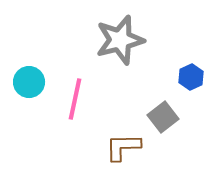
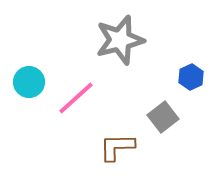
pink line: moved 1 px right, 1 px up; rotated 36 degrees clockwise
brown L-shape: moved 6 px left
